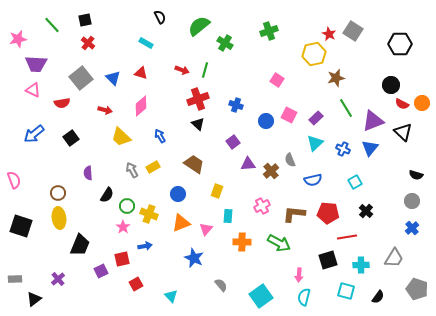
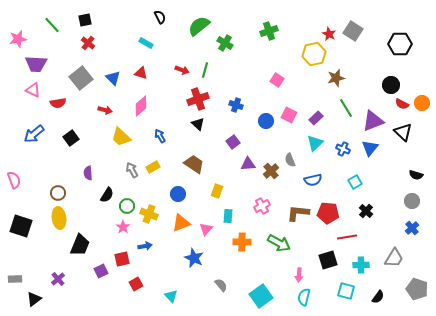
red semicircle at (62, 103): moved 4 px left
brown L-shape at (294, 214): moved 4 px right, 1 px up
